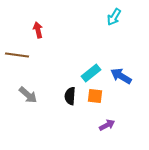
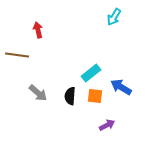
blue arrow: moved 11 px down
gray arrow: moved 10 px right, 2 px up
